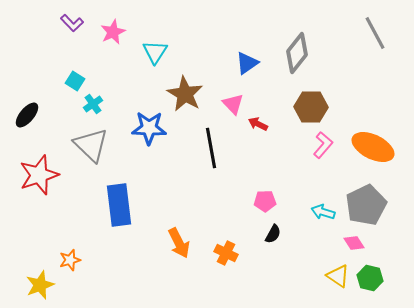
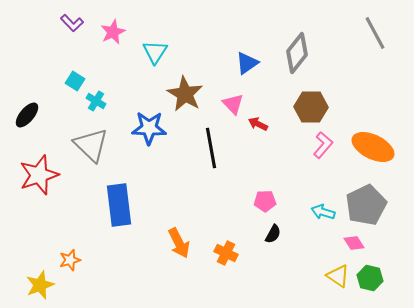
cyan cross: moved 3 px right, 3 px up; rotated 24 degrees counterclockwise
